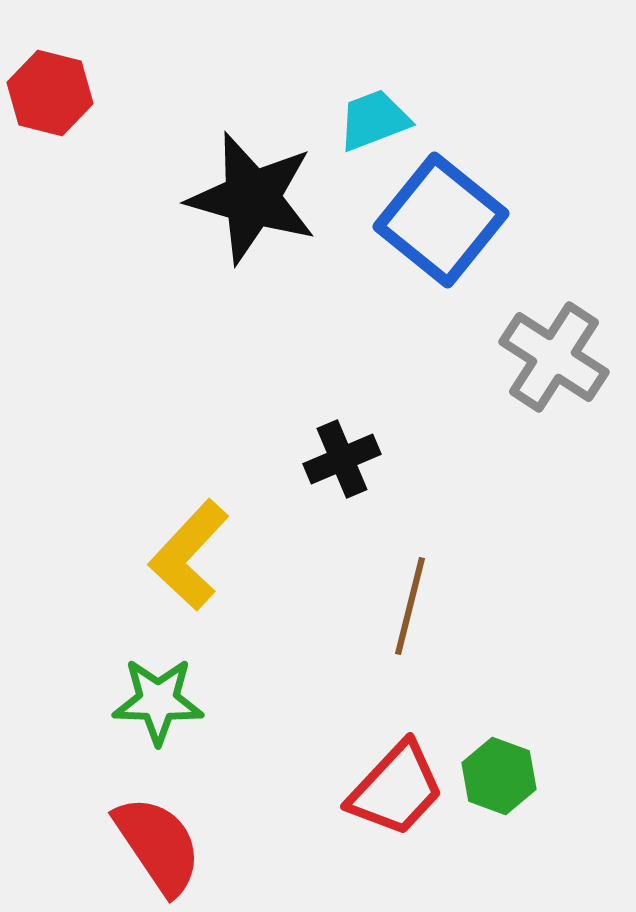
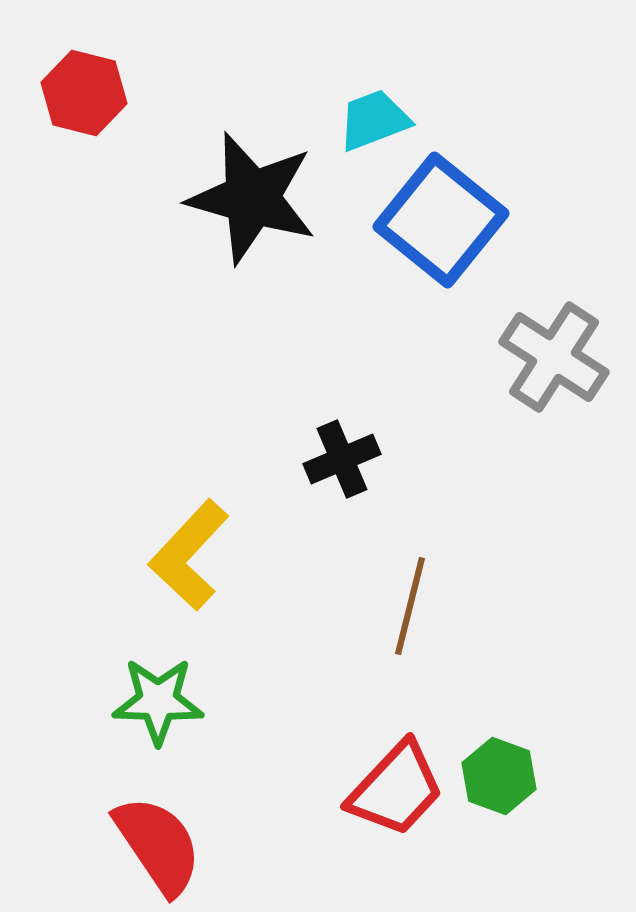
red hexagon: moved 34 px right
